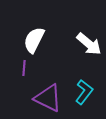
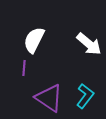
cyan L-shape: moved 1 px right, 4 px down
purple triangle: moved 1 px right; rotated 8 degrees clockwise
